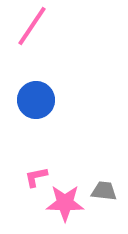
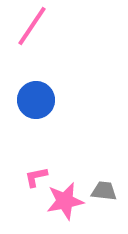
pink star: moved 2 px up; rotated 12 degrees counterclockwise
